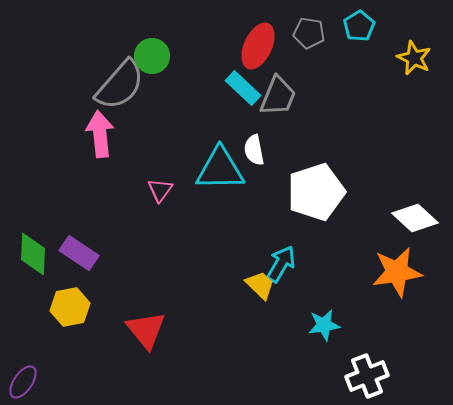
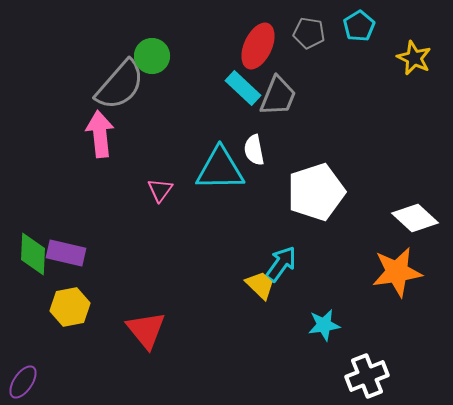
purple rectangle: moved 13 px left; rotated 21 degrees counterclockwise
cyan arrow: rotated 6 degrees clockwise
